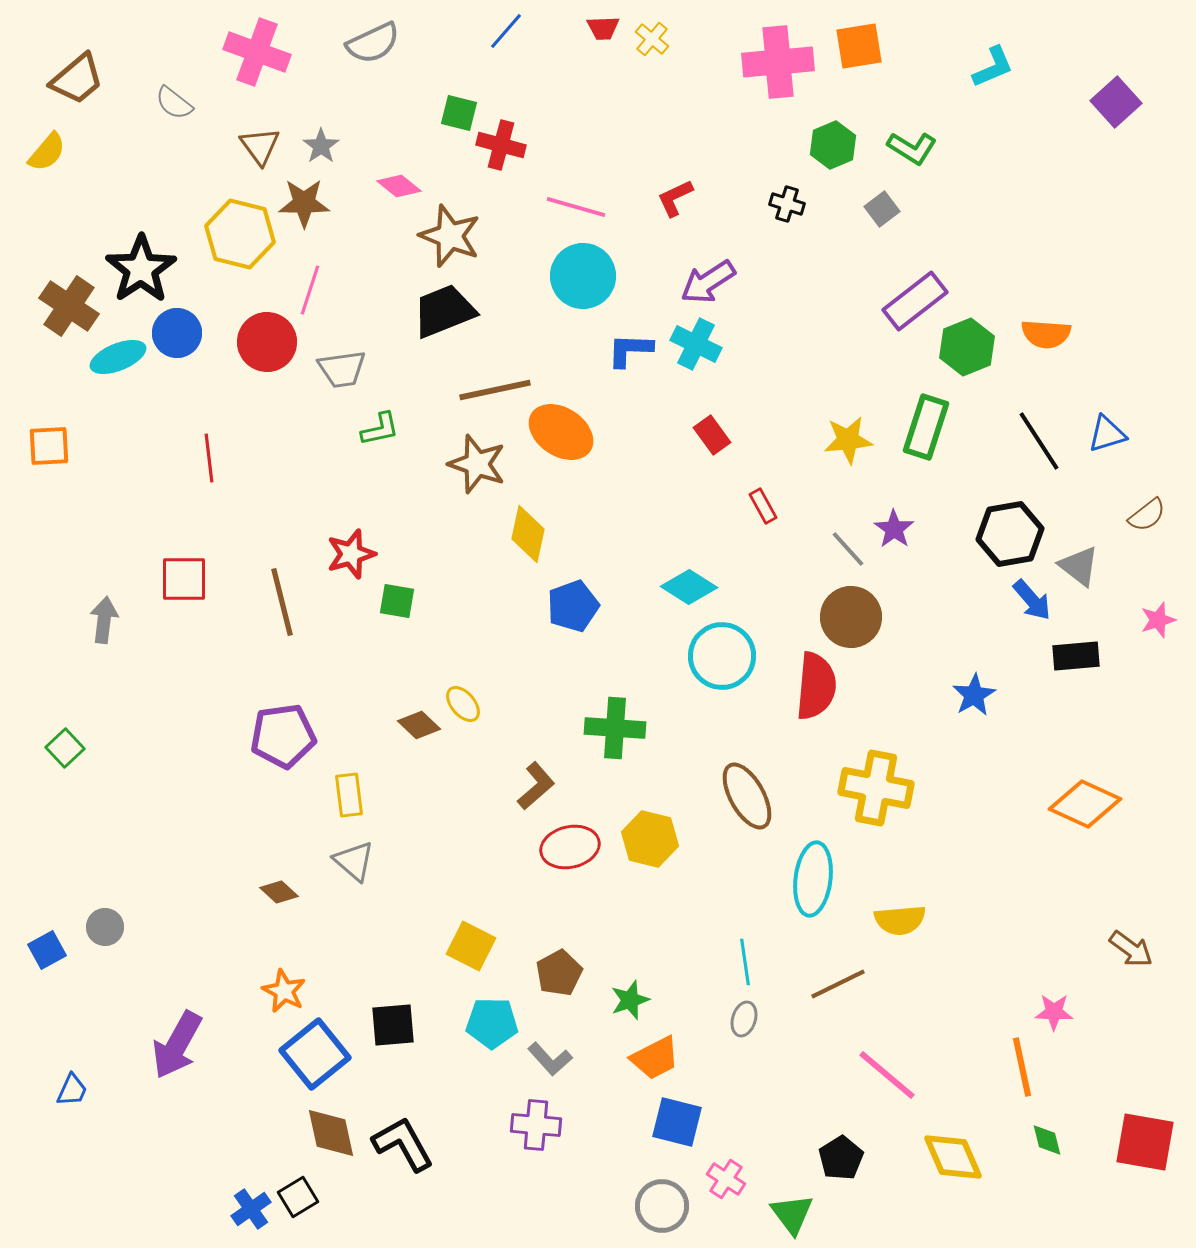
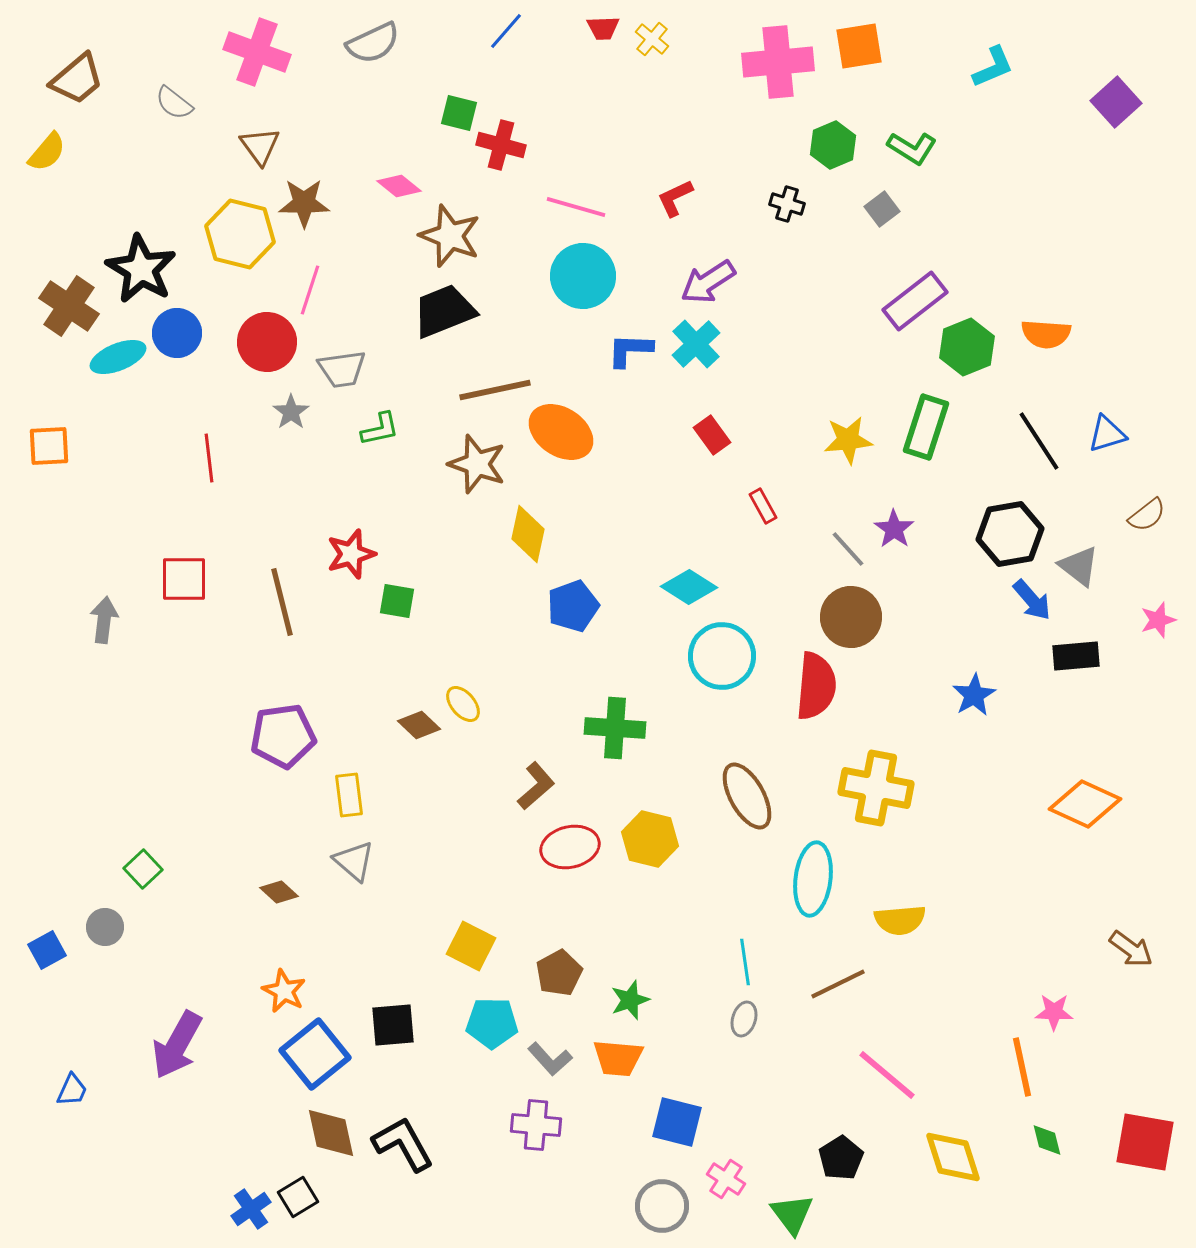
gray star at (321, 146): moved 30 px left, 266 px down
black star at (141, 269): rotated 8 degrees counterclockwise
cyan cross at (696, 344): rotated 21 degrees clockwise
green square at (65, 748): moved 78 px right, 121 px down
orange trapezoid at (655, 1058): moved 37 px left; rotated 32 degrees clockwise
yellow diamond at (953, 1157): rotated 6 degrees clockwise
